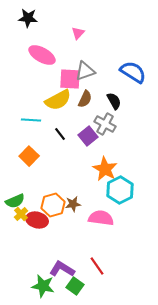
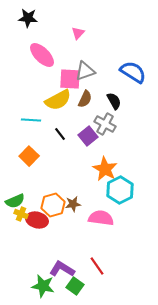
pink ellipse: rotated 16 degrees clockwise
yellow cross: rotated 24 degrees counterclockwise
